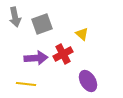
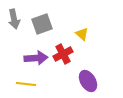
gray arrow: moved 1 px left, 2 px down
